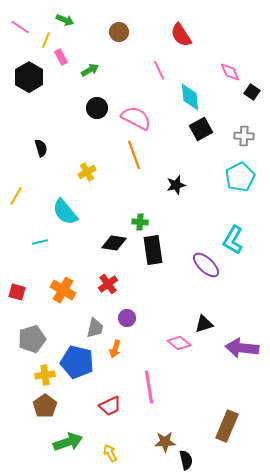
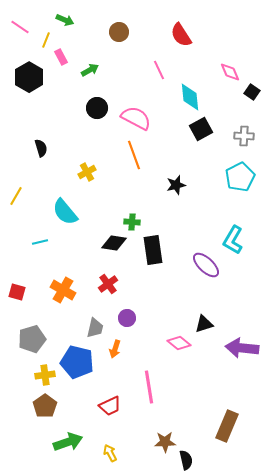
green cross at (140, 222): moved 8 px left
